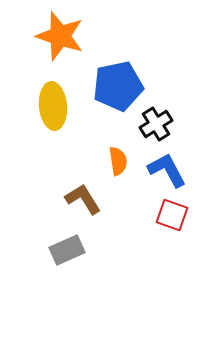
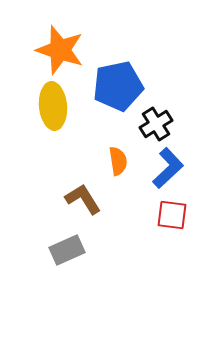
orange star: moved 14 px down
blue L-shape: moved 1 px right, 2 px up; rotated 75 degrees clockwise
red square: rotated 12 degrees counterclockwise
